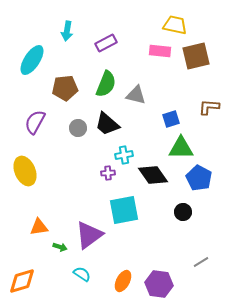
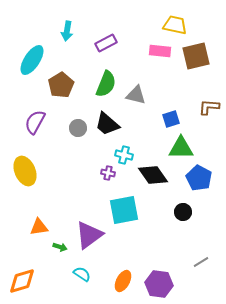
brown pentagon: moved 4 px left, 3 px up; rotated 25 degrees counterclockwise
cyan cross: rotated 24 degrees clockwise
purple cross: rotated 16 degrees clockwise
